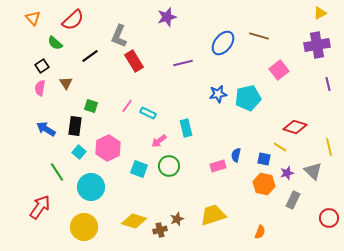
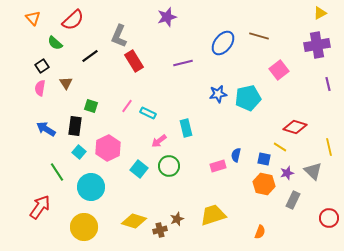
cyan square at (139, 169): rotated 18 degrees clockwise
